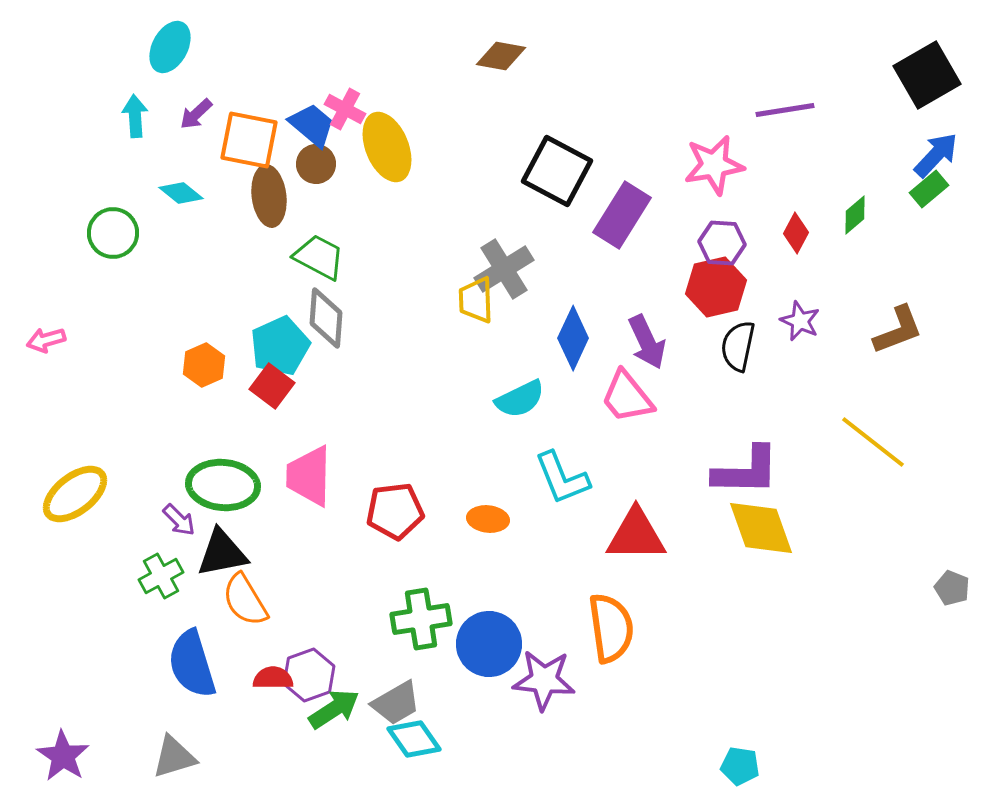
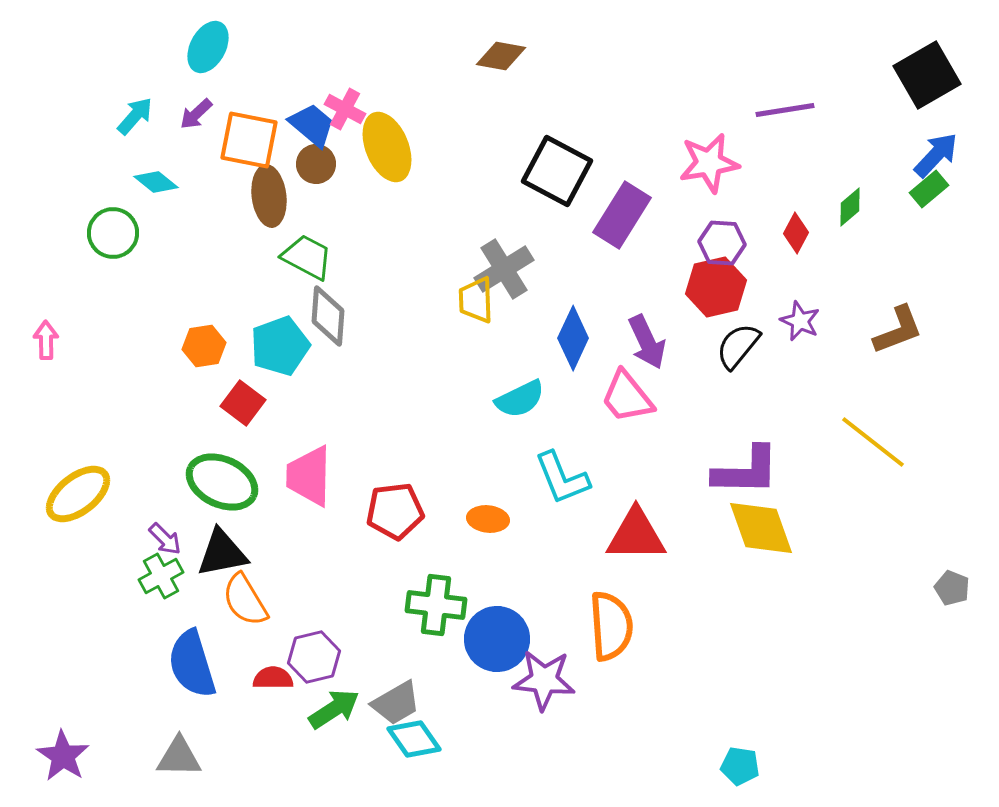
cyan ellipse at (170, 47): moved 38 px right
cyan arrow at (135, 116): rotated 45 degrees clockwise
pink star at (714, 165): moved 5 px left, 2 px up
cyan diamond at (181, 193): moved 25 px left, 11 px up
green diamond at (855, 215): moved 5 px left, 8 px up
green trapezoid at (319, 257): moved 12 px left
gray diamond at (326, 318): moved 2 px right, 2 px up
pink arrow at (46, 340): rotated 105 degrees clockwise
cyan pentagon at (280, 346): rotated 4 degrees clockwise
black semicircle at (738, 346): rotated 27 degrees clockwise
orange hexagon at (204, 365): moved 19 px up; rotated 15 degrees clockwise
red square at (272, 386): moved 29 px left, 17 px down
green ellipse at (223, 485): moved 1 px left, 3 px up; rotated 20 degrees clockwise
yellow ellipse at (75, 494): moved 3 px right
purple arrow at (179, 520): moved 14 px left, 19 px down
green cross at (421, 619): moved 15 px right, 14 px up; rotated 16 degrees clockwise
orange semicircle at (611, 628): moved 2 px up; rotated 4 degrees clockwise
blue circle at (489, 644): moved 8 px right, 5 px up
purple hexagon at (309, 675): moved 5 px right, 18 px up; rotated 6 degrees clockwise
gray triangle at (174, 757): moved 5 px right; rotated 18 degrees clockwise
